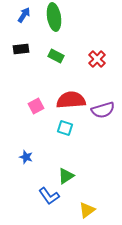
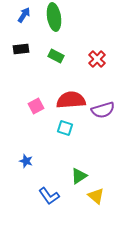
blue star: moved 4 px down
green triangle: moved 13 px right
yellow triangle: moved 9 px right, 14 px up; rotated 42 degrees counterclockwise
